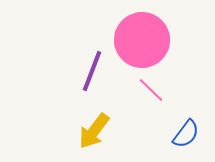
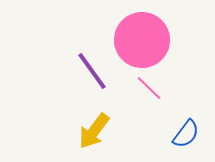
purple line: rotated 57 degrees counterclockwise
pink line: moved 2 px left, 2 px up
